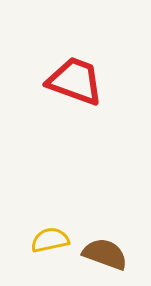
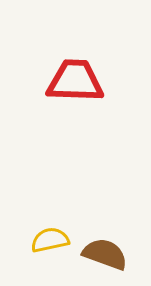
red trapezoid: rotated 18 degrees counterclockwise
